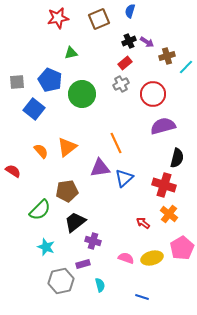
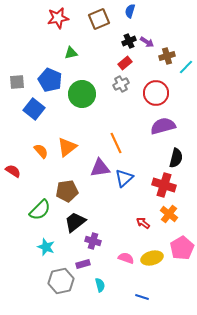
red circle: moved 3 px right, 1 px up
black semicircle: moved 1 px left
